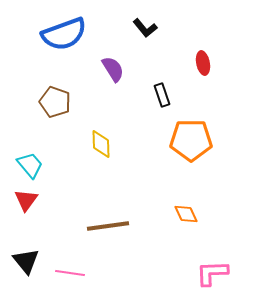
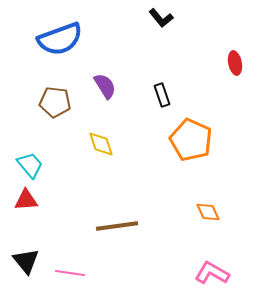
black L-shape: moved 16 px right, 10 px up
blue semicircle: moved 4 px left, 5 px down
red ellipse: moved 32 px right
purple semicircle: moved 8 px left, 17 px down
brown pentagon: rotated 12 degrees counterclockwise
orange pentagon: rotated 24 degrees clockwise
yellow diamond: rotated 16 degrees counterclockwise
red triangle: rotated 50 degrees clockwise
orange diamond: moved 22 px right, 2 px up
brown line: moved 9 px right
pink L-shape: rotated 32 degrees clockwise
